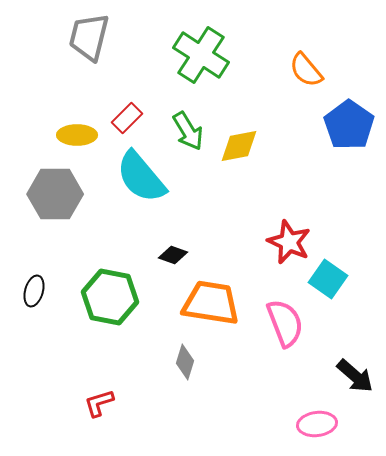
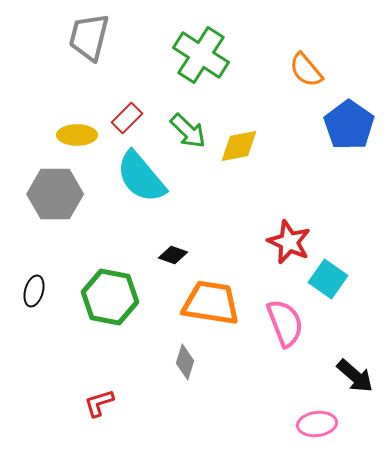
green arrow: rotated 15 degrees counterclockwise
